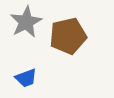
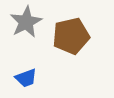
brown pentagon: moved 3 px right
